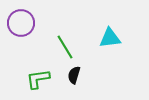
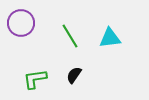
green line: moved 5 px right, 11 px up
black semicircle: rotated 18 degrees clockwise
green L-shape: moved 3 px left
